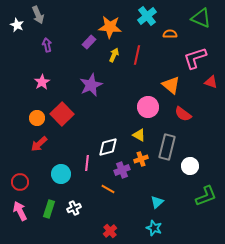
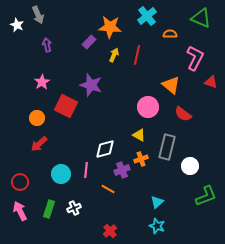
pink L-shape: rotated 135 degrees clockwise
purple star: rotated 30 degrees counterclockwise
red square: moved 4 px right, 8 px up; rotated 20 degrees counterclockwise
white diamond: moved 3 px left, 2 px down
pink line: moved 1 px left, 7 px down
cyan star: moved 3 px right, 2 px up
